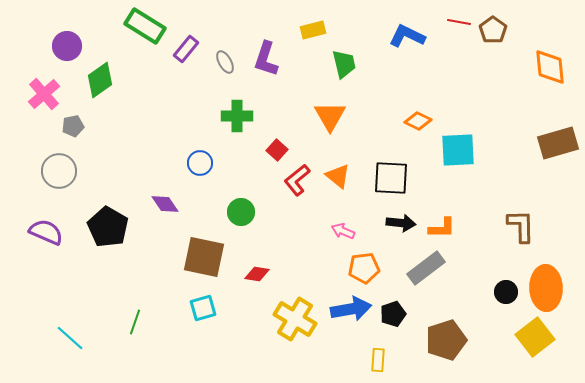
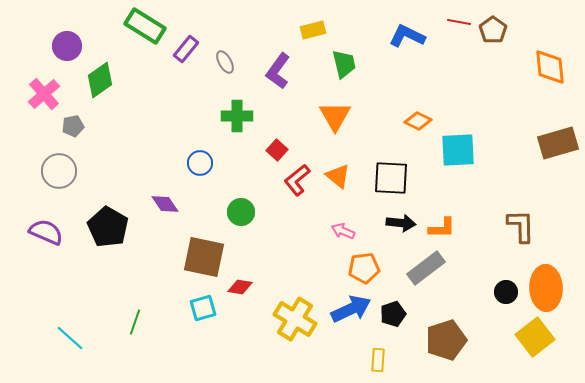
purple L-shape at (266, 59): moved 12 px right, 12 px down; rotated 18 degrees clockwise
orange triangle at (330, 116): moved 5 px right
red diamond at (257, 274): moved 17 px left, 13 px down
blue arrow at (351, 309): rotated 15 degrees counterclockwise
